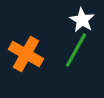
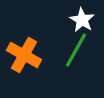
orange cross: moved 2 px left, 1 px down
